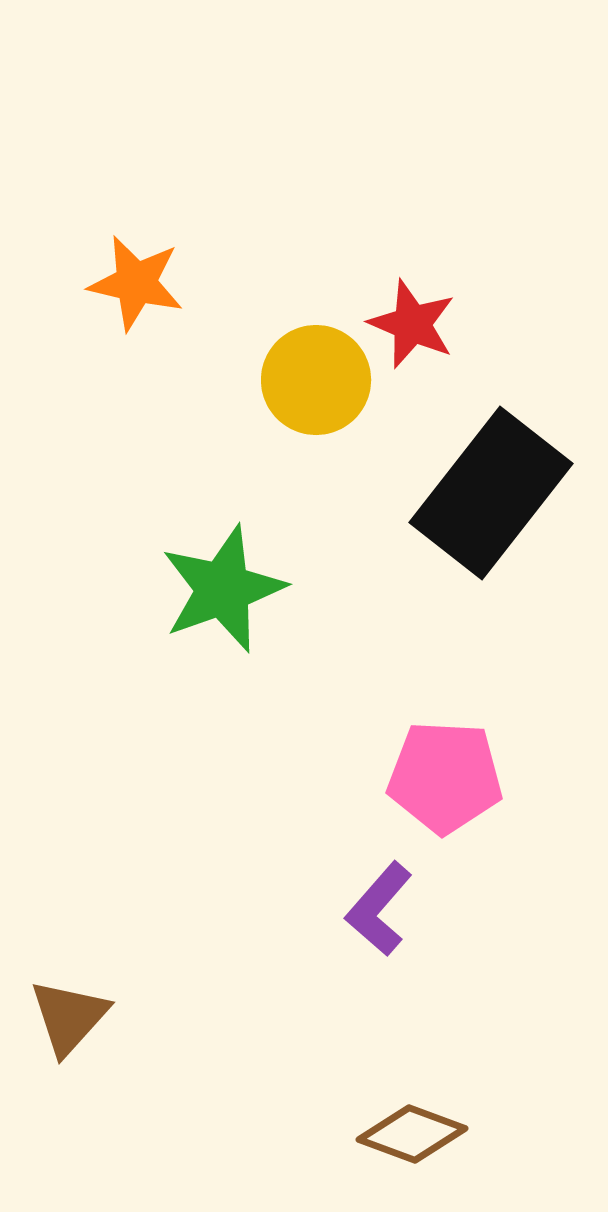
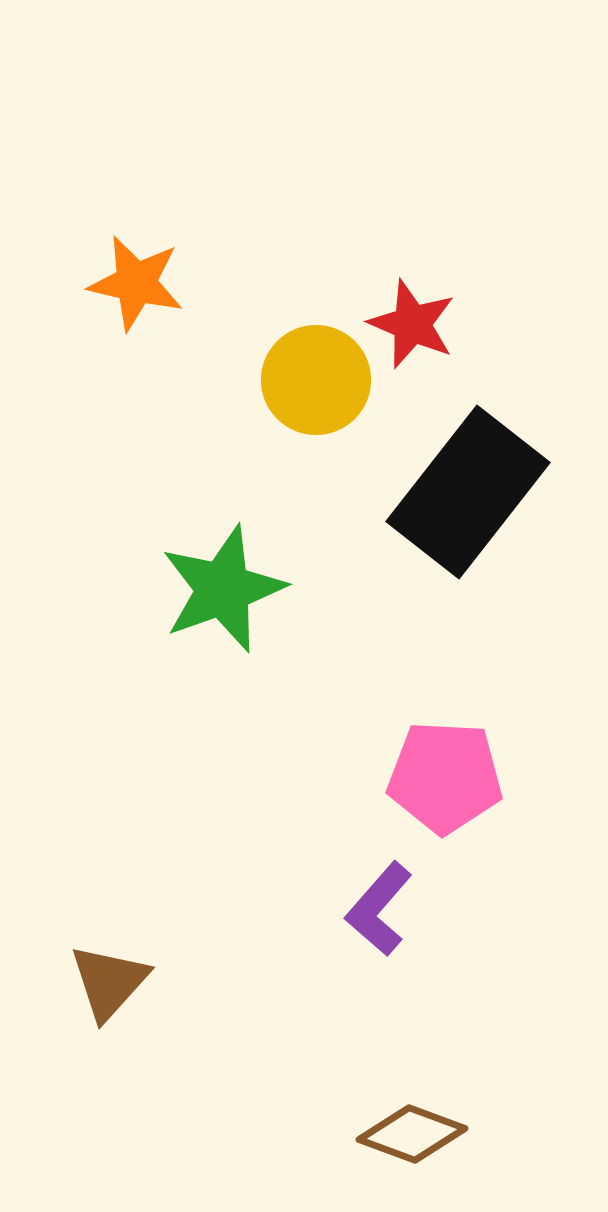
black rectangle: moved 23 px left, 1 px up
brown triangle: moved 40 px right, 35 px up
